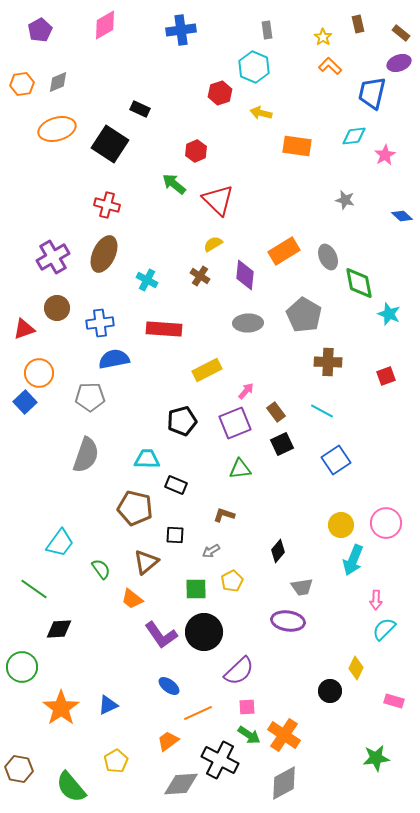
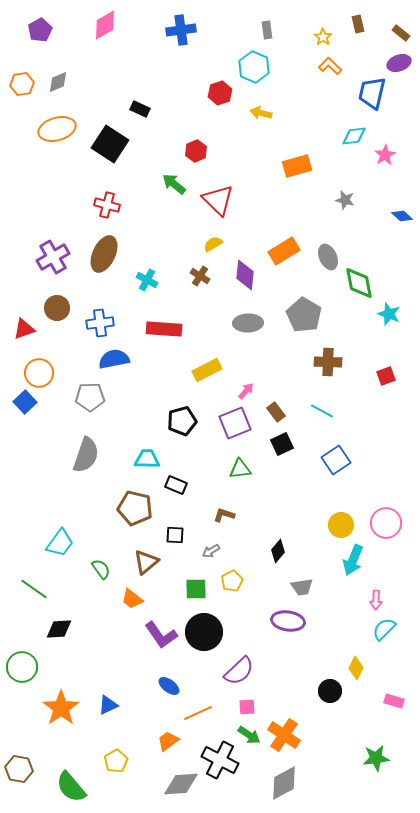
orange rectangle at (297, 146): moved 20 px down; rotated 24 degrees counterclockwise
